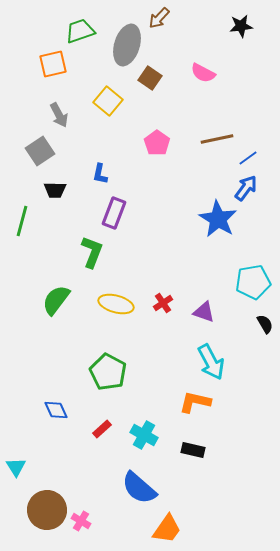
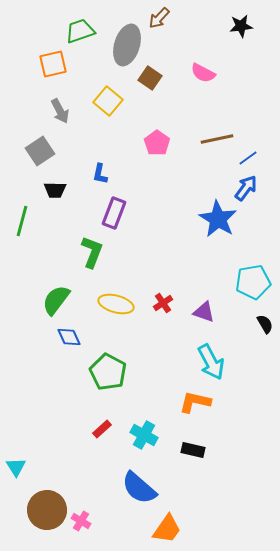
gray arrow: moved 1 px right, 4 px up
blue diamond: moved 13 px right, 73 px up
